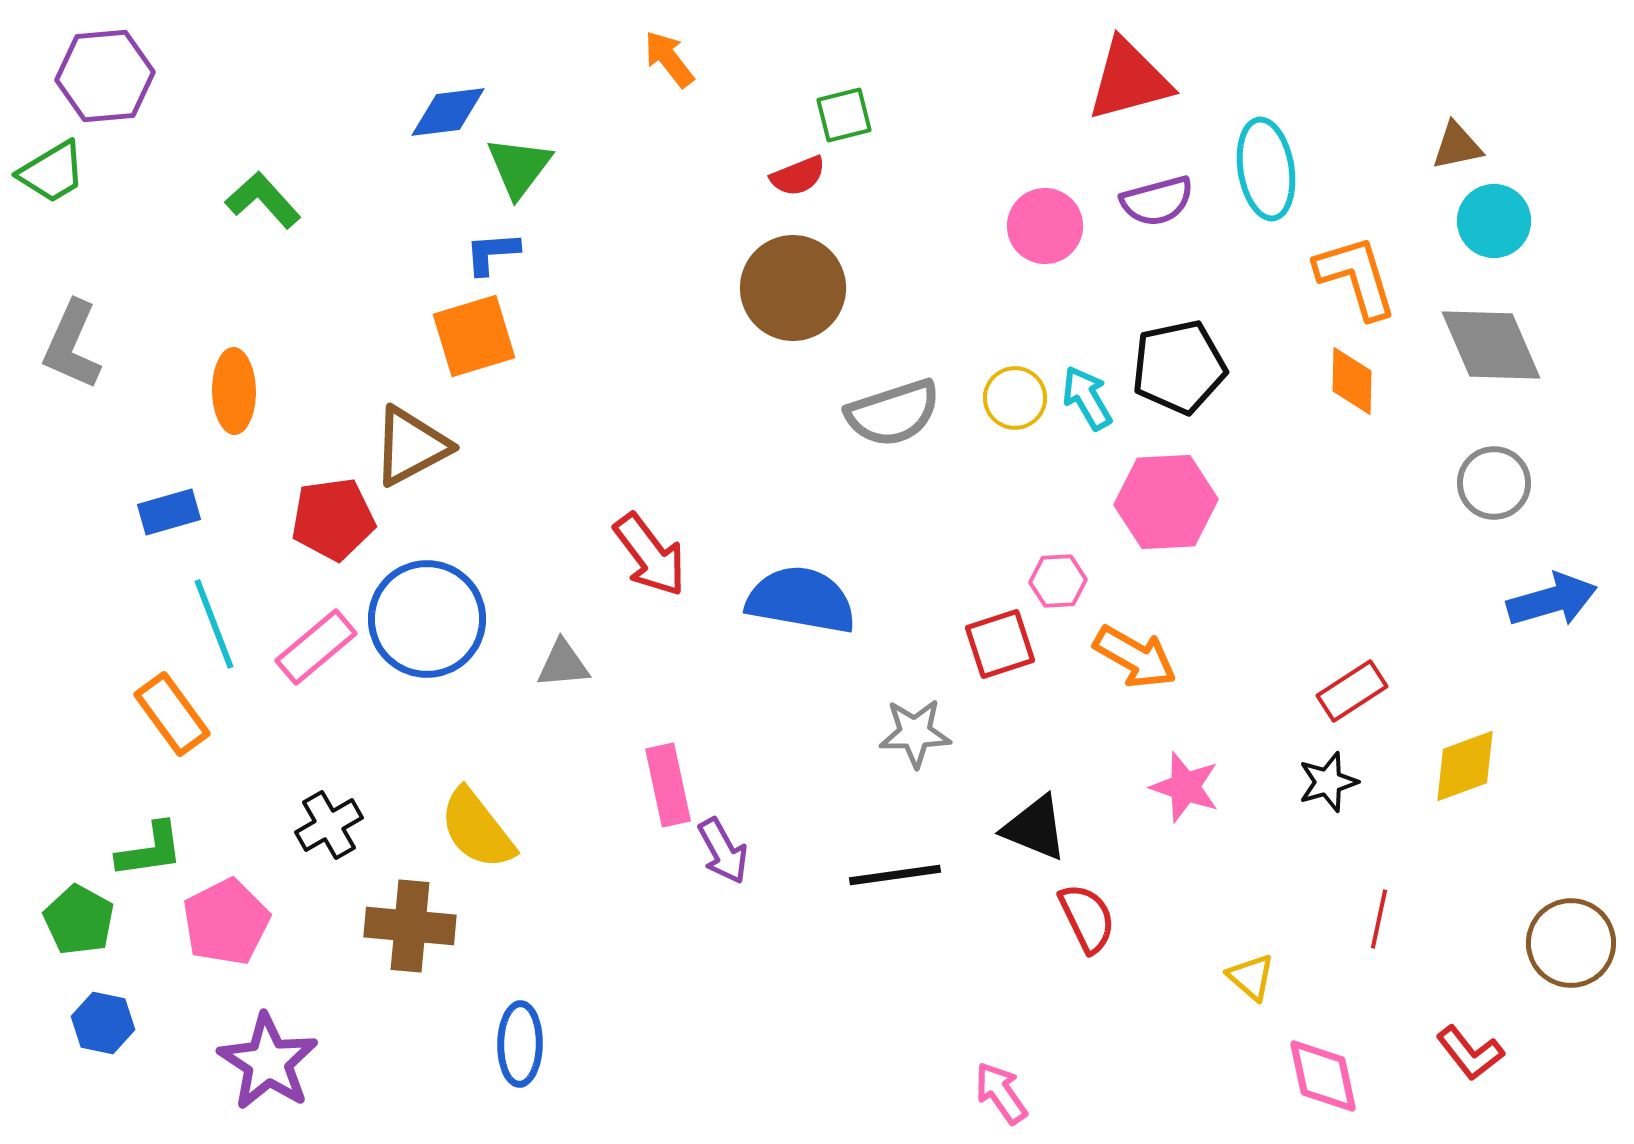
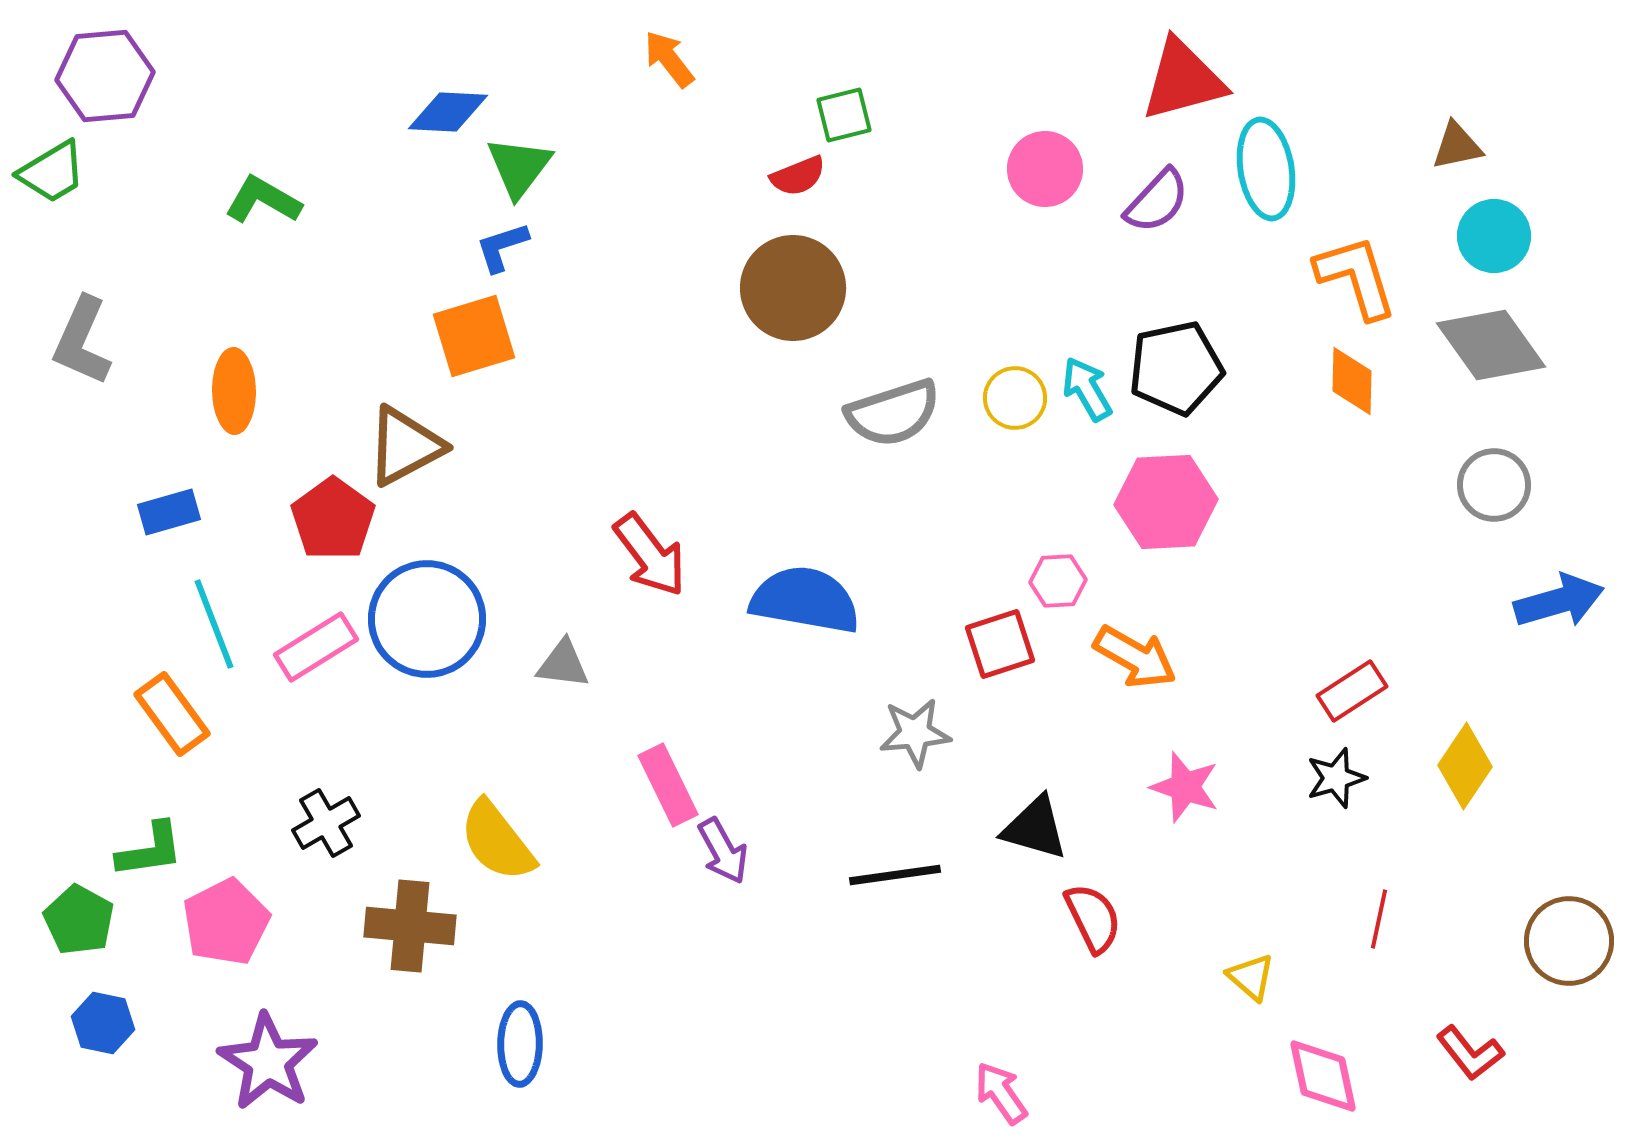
red triangle at (1129, 80): moved 54 px right
blue diamond at (448, 112): rotated 10 degrees clockwise
green L-shape at (263, 200): rotated 18 degrees counterclockwise
purple semicircle at (1157, 201): rotated 32 degrees counterclockwise
cyan circle at (1494, 221): moved 15 px down
pink circle at (1045, 226): moved 57 px up
blue L-shape at (492, 253): moved 10 px right, 6 px up; rotated 14 degrees counterclockwise
gray L-shape at (72, 345): moved 10 px right, 4 px up
gray diamond at (1491, 345): rotated 12 degrees counterclockwise
black pentagon at (1179, 367): moved 3 px left, 1 px down
cyan arrow at (1087, 398): moved 9 px up
brown triangle at (411, 446): moved 6 px left
gray circle at (1494, 483): moved 2 px down
red pentagon at (333, 519): rotated 28 degrees counterclockwise
blue semicircle at (801, 600): moved 4 px right
blue arrow at (1552, 600): moved 7 px right, 1 px down
pink rectangle at (316, 647): rotated 8 degrees clockwise
gray triangle at (563, 664): rotated 12 degrees clockwise
gray star at (915, 733): rotated 4 degrees counterclockwise
yellow diamond at (1465, 766): rotated 36 degrees counterclockwise
black star at (1328, 782): moved 8 px right, 4 px up
pink rectangle at (668, 785): rotated 14 degrees counterclockwise
black cross at (329, 825): moved 3 px left, 2 px up
black triangle at (1035, 828): rotated 6 degrees counterclockwise
yellow semicircle at (477, 829): moved 20 px right, 12 px down
red semicircle at (1087, 918): moved 6 px right
brown circle at (1571, 943): moved 2 px left, 2 px up
